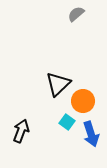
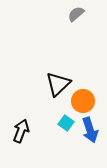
cyan square: moved 1 px left, 1 px down
blue arrow: moved 1 px left, 4 px up
